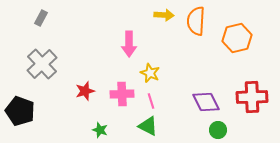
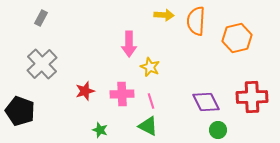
yellow star: moved 6 px up
